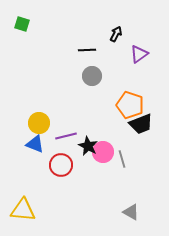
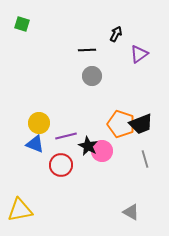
orange pentagon: moved 9 px left, 19 px down
pink circle: moved 1 px left, 1 px up
gray line: moved 23 px right
yellow triangle: moved 3 px left; rotated 16 degrees counterclockwise
